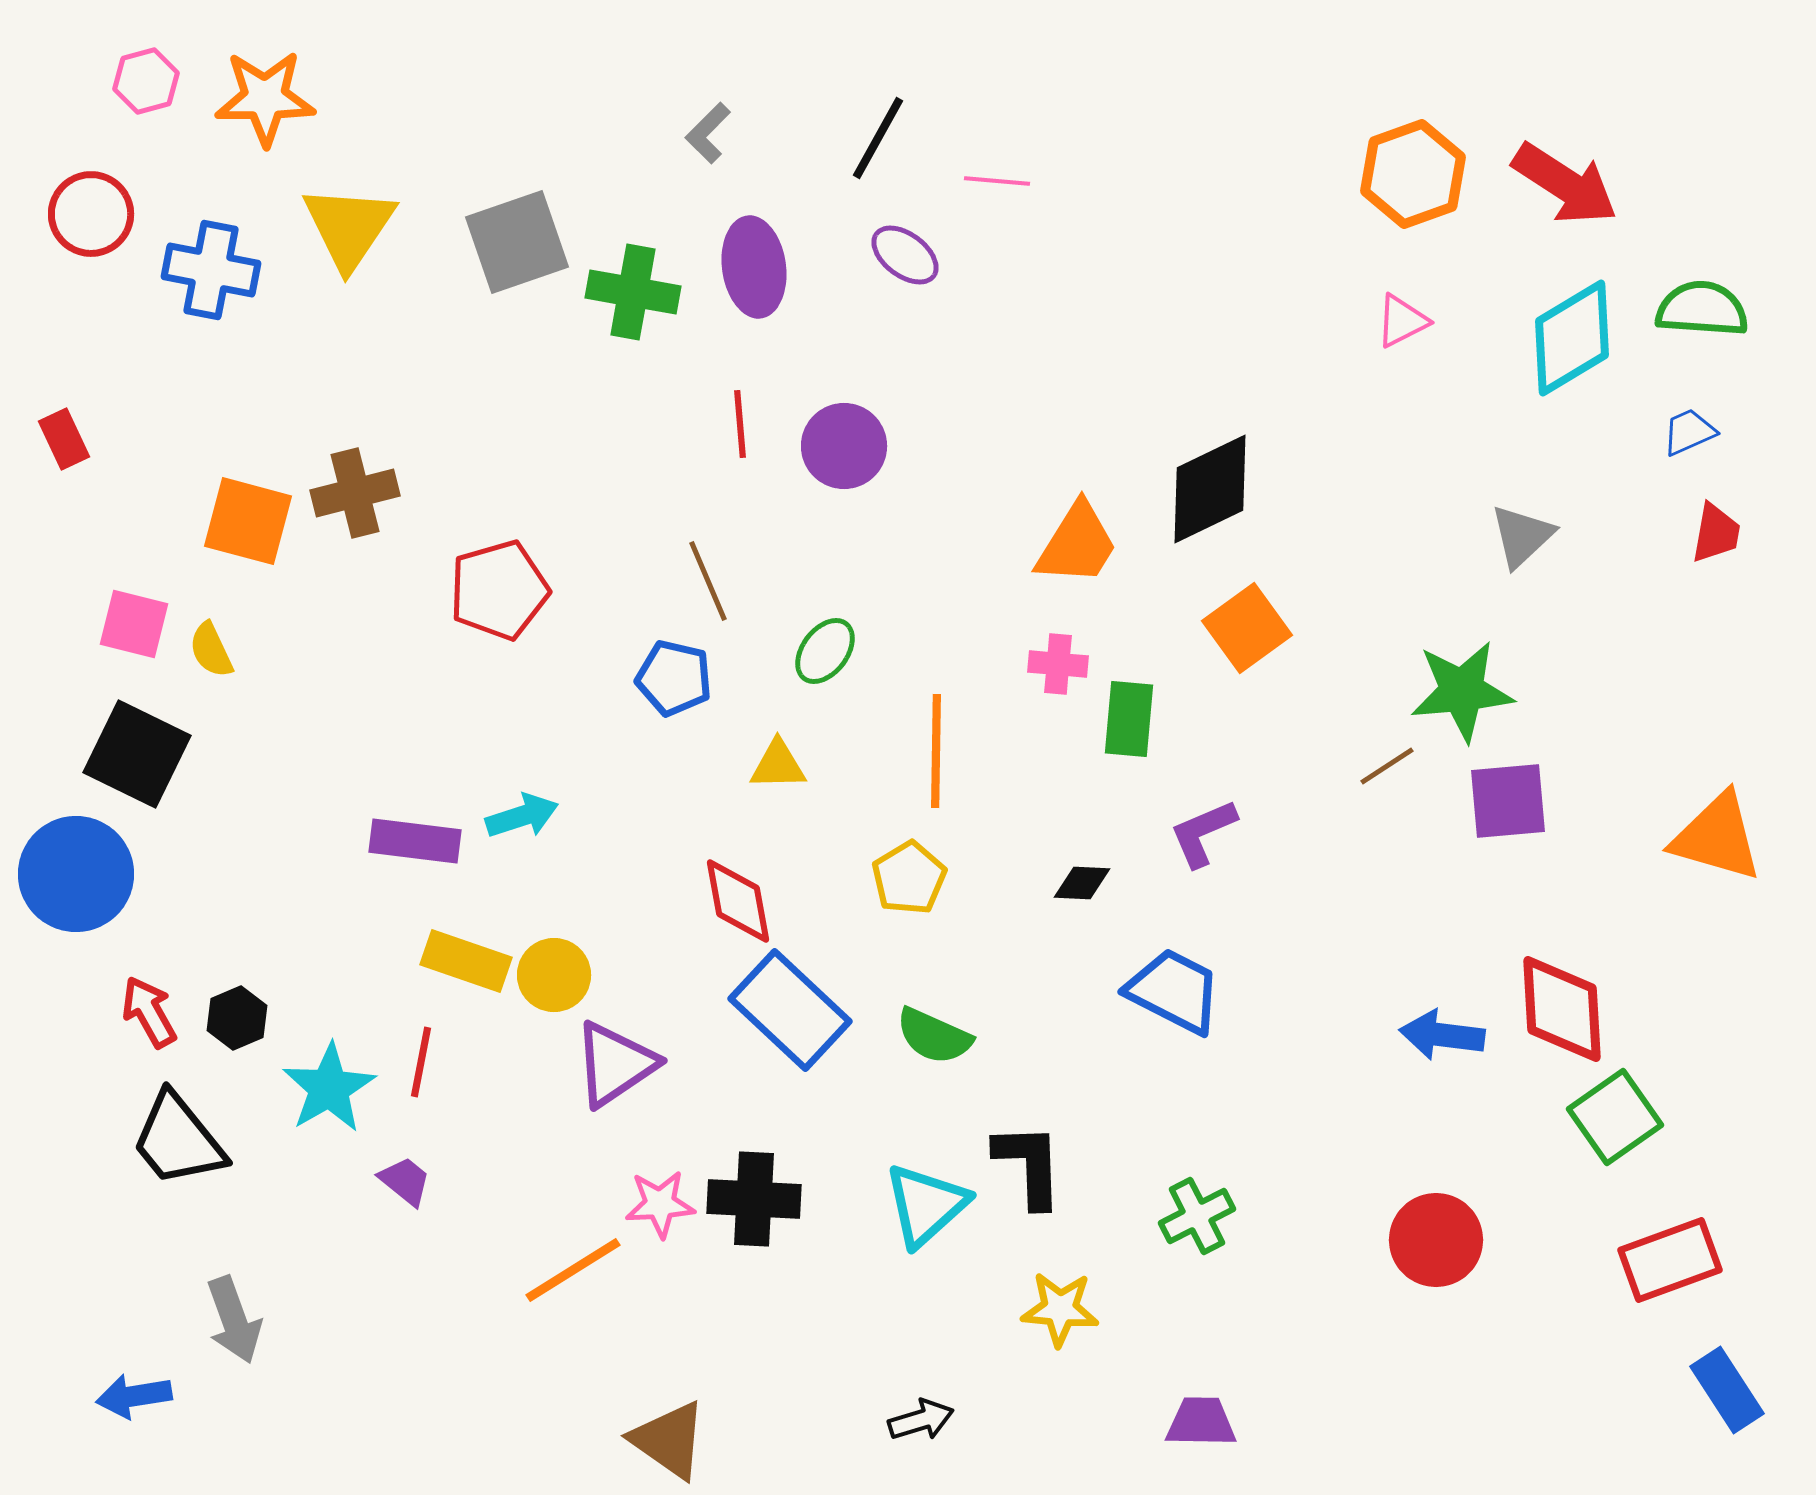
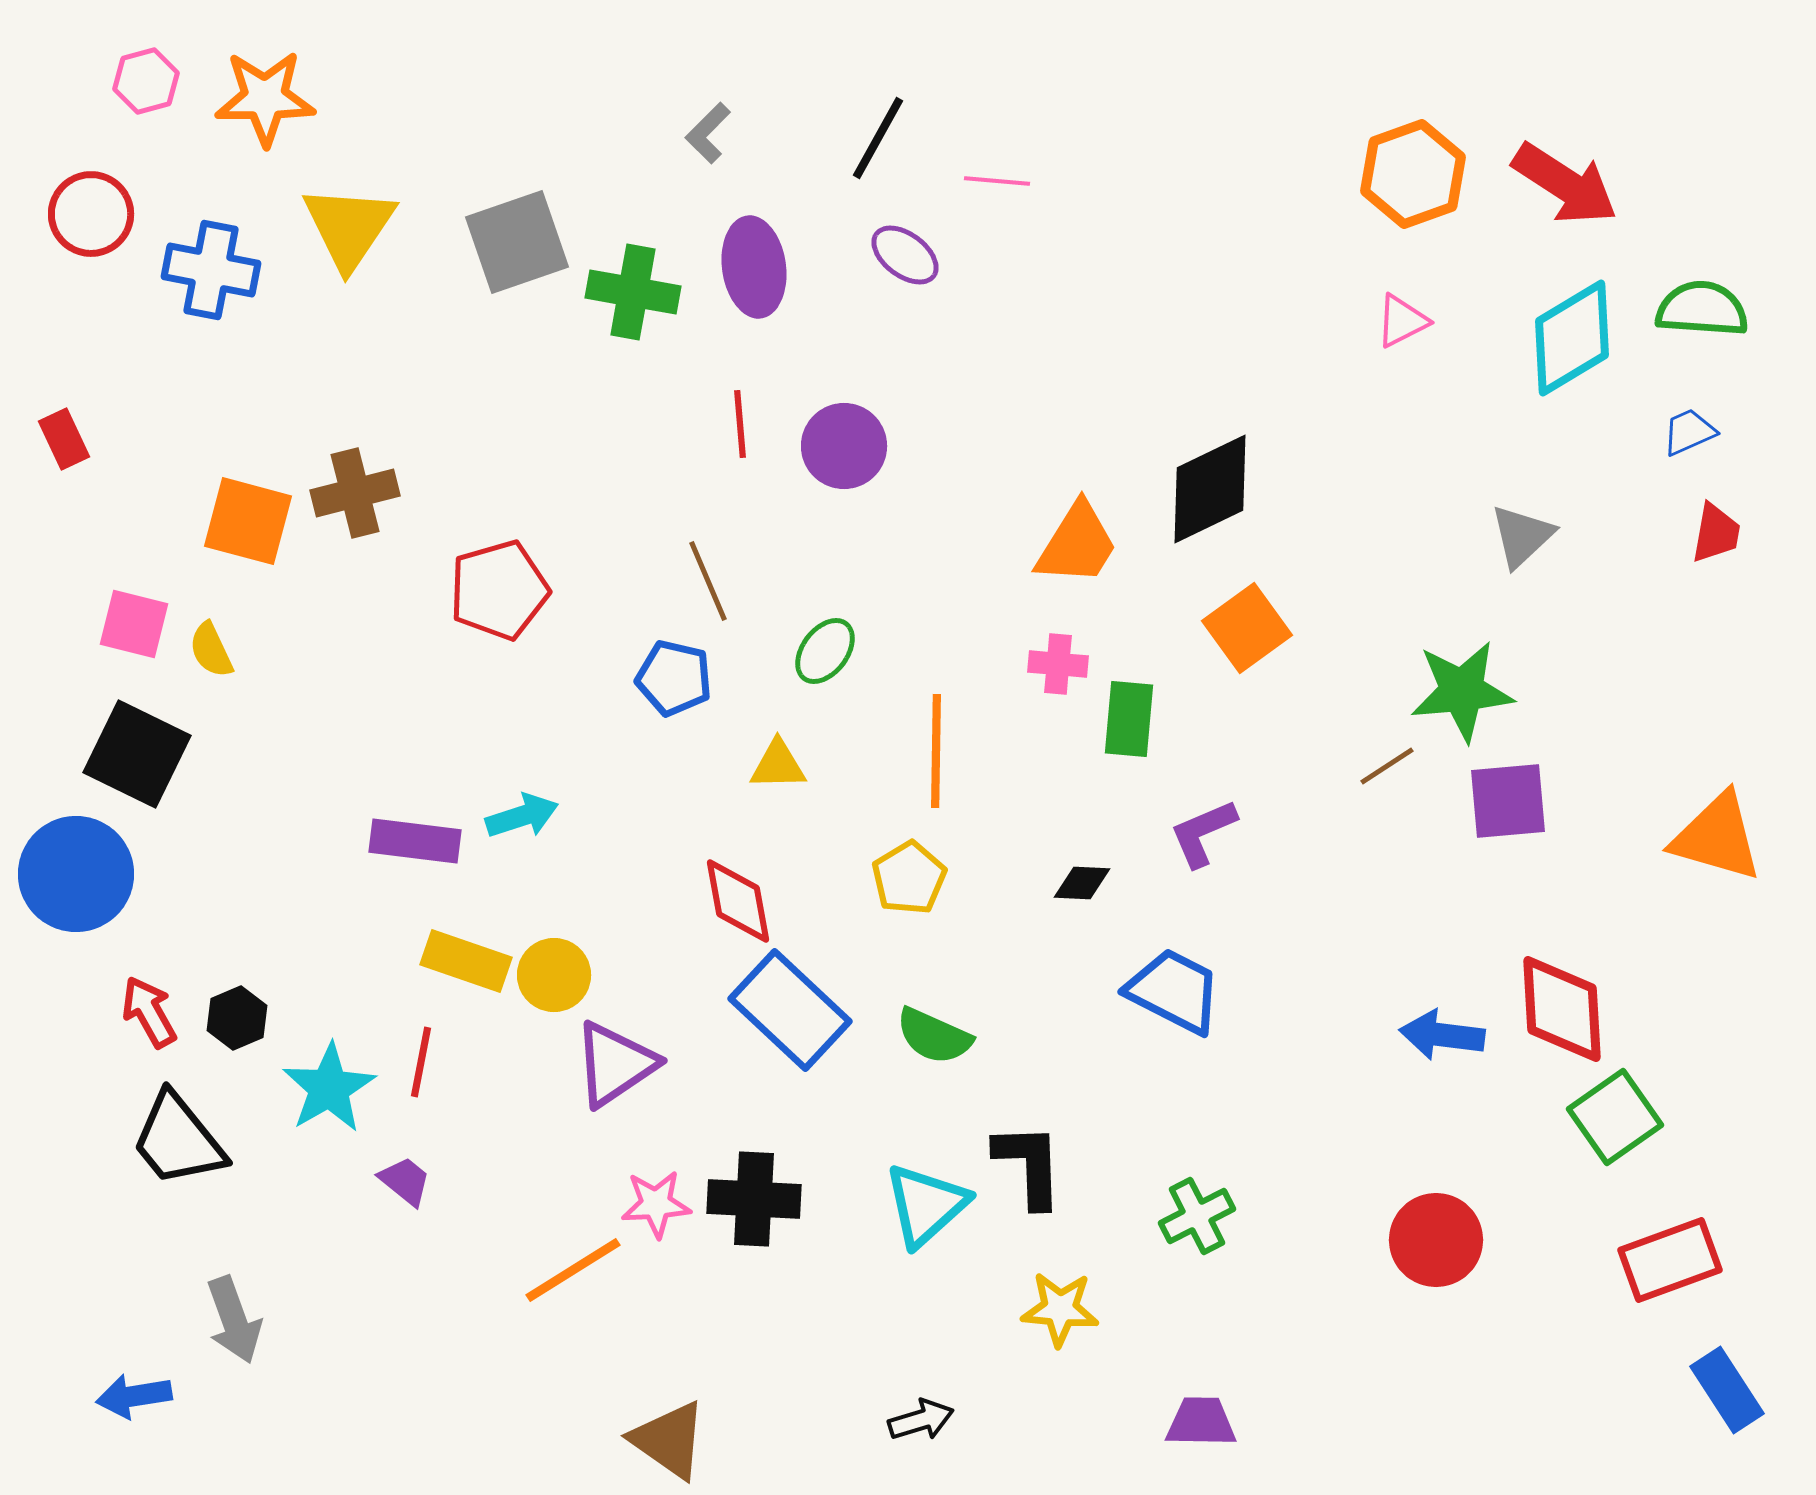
pink star at (660, 1204): moved 4 px left
